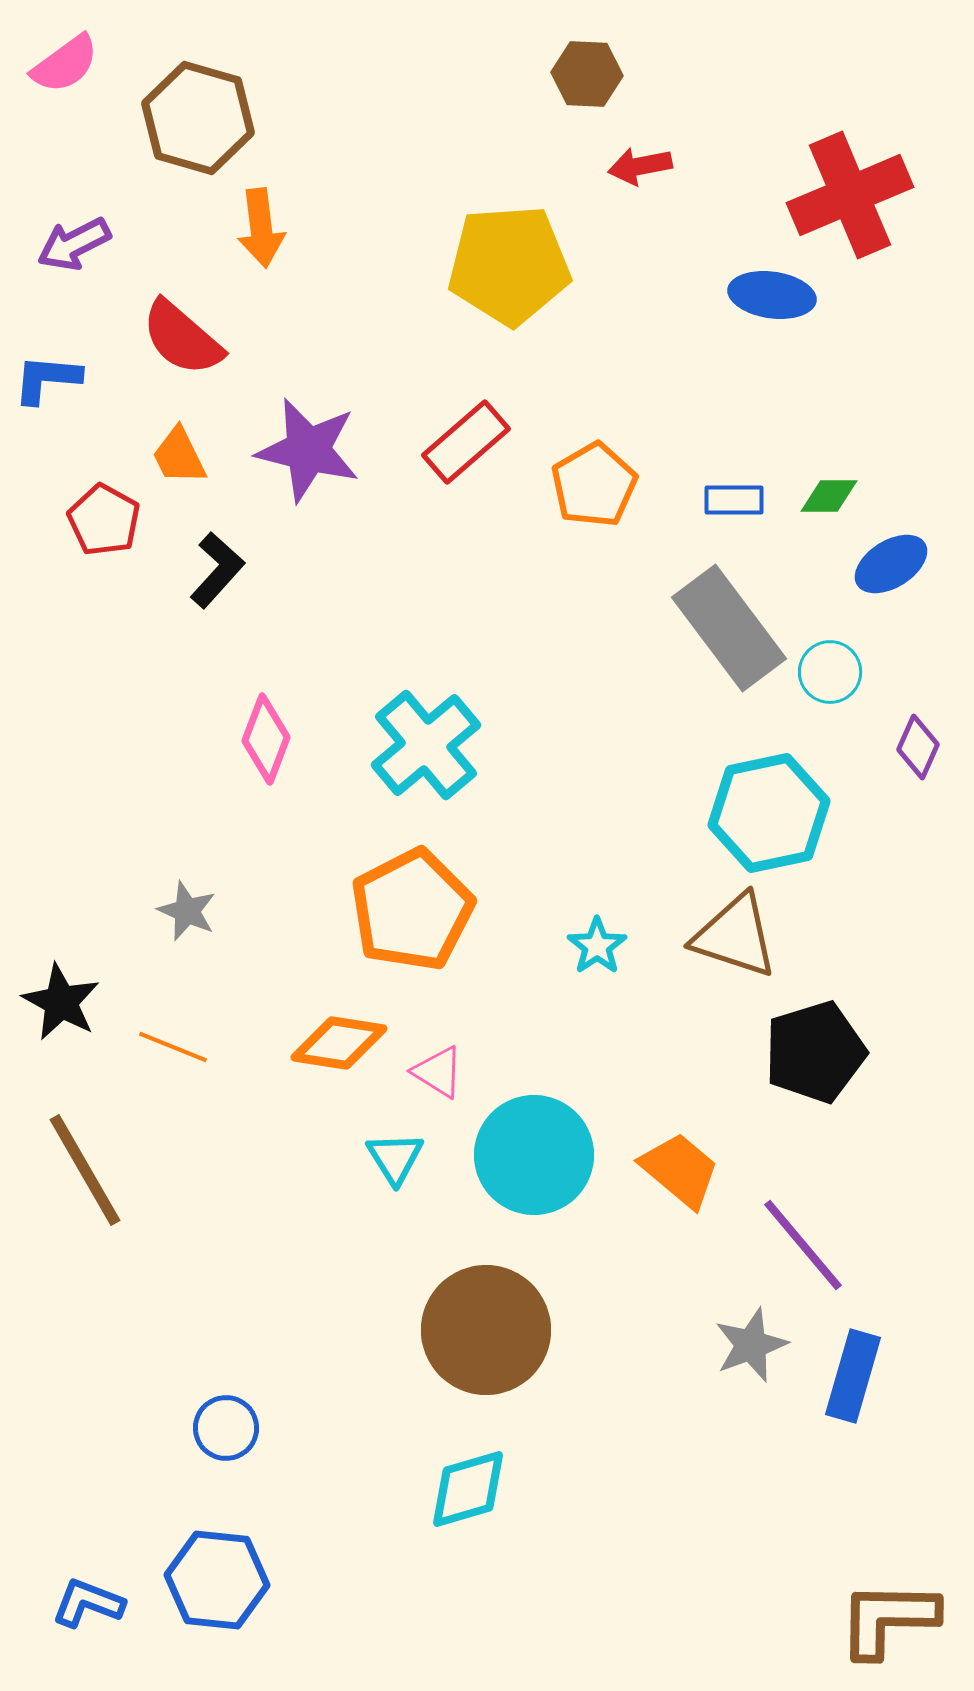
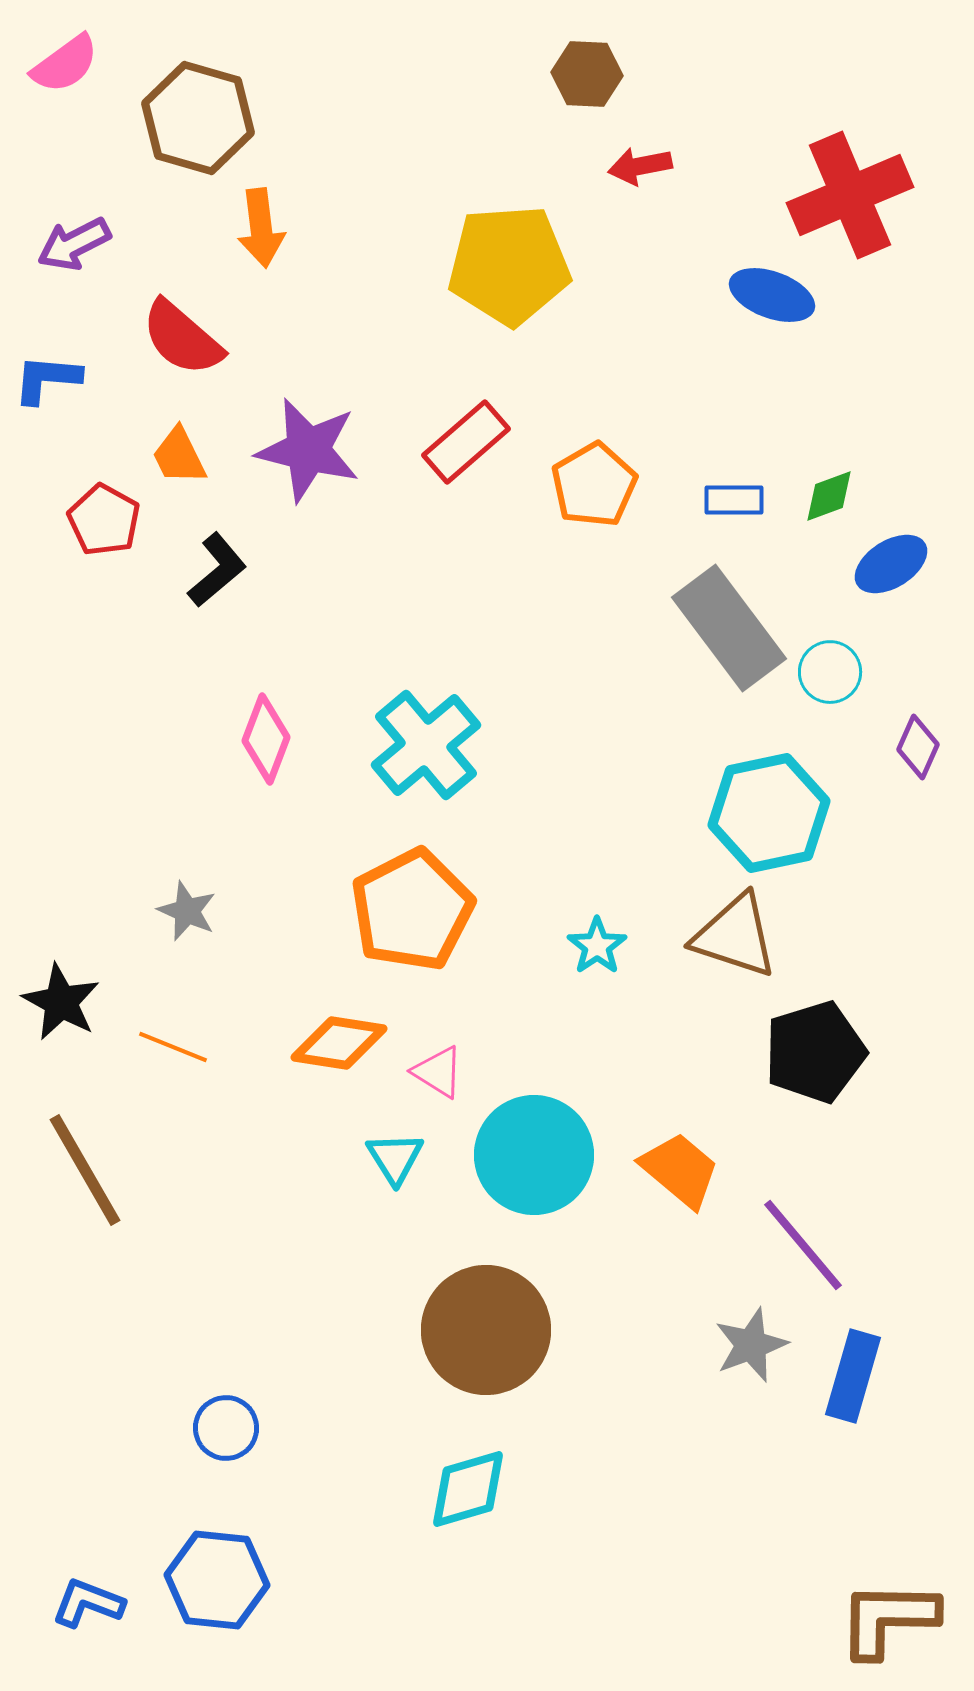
blue ellipse at (772, 295): rotated 12 degrees clockwise
green diamond at (829, 496): rotated 20 degrees counterclockwise
black L-shape at (217, 570): rotated 8 degrees clockwise
